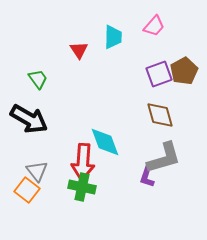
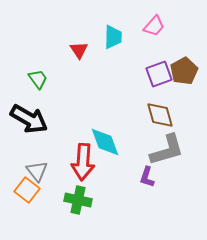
gray L-shape: moved 3 px right, 8 px up
green cross: moved 4 px left, 13 px down
